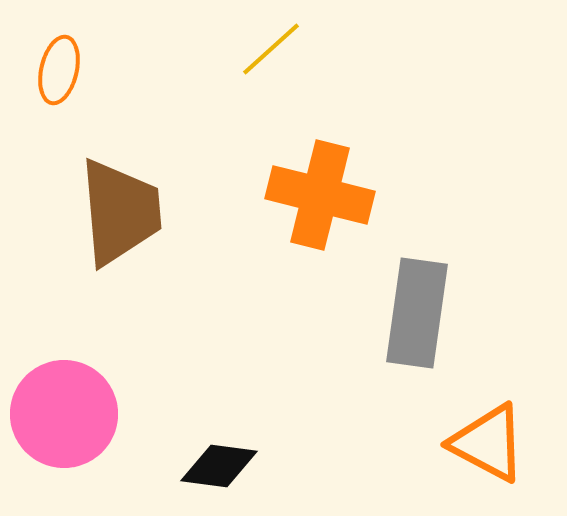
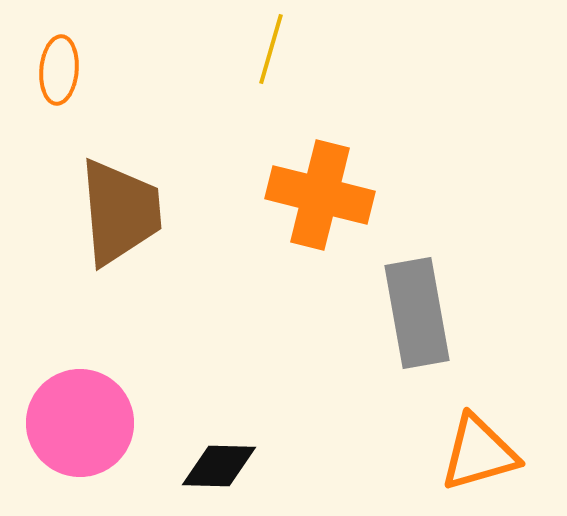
yellow line: rotated 32 degrees counterclockwise
orange ellipse: rotated 8 degrees counterclockwise
gray rectangle: rotated 18 degrees counterclockwise
pink circle: moved 16 px right, 9 px down
orange triangle: moved 9 px left, 10 px down; rotated 44 degrees counterclockwise
black diamond: rotated 6 degrees counterclockwise
